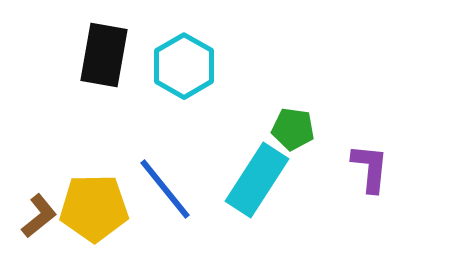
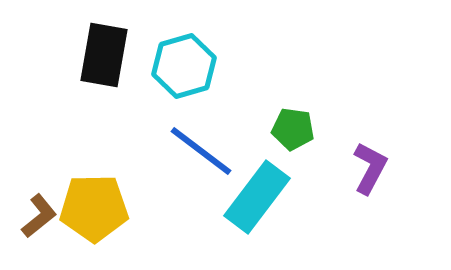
cyan hexagon: rotated 14 degrees clockwise
purple L-shape: rotated 22 degrees clockwise
cyan rectangle: moved 17 px down; rotated 4 degrees clockwise
blue line: moved 36 px right, 38 px up; rotated 14 degrees counterclockwise
